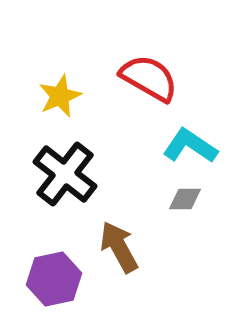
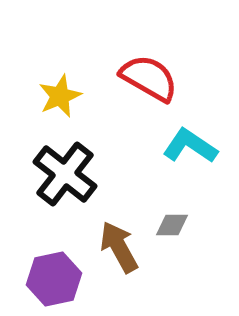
gray diamond: moved 13 px left, 26 px down
